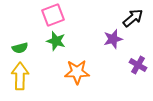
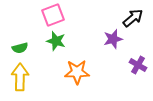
yellow arrow: moved 1 px down
